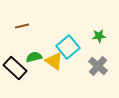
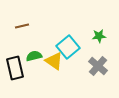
green semicircle: moved 1 px up
black rectangle: rotated 35 degrees clockwise
